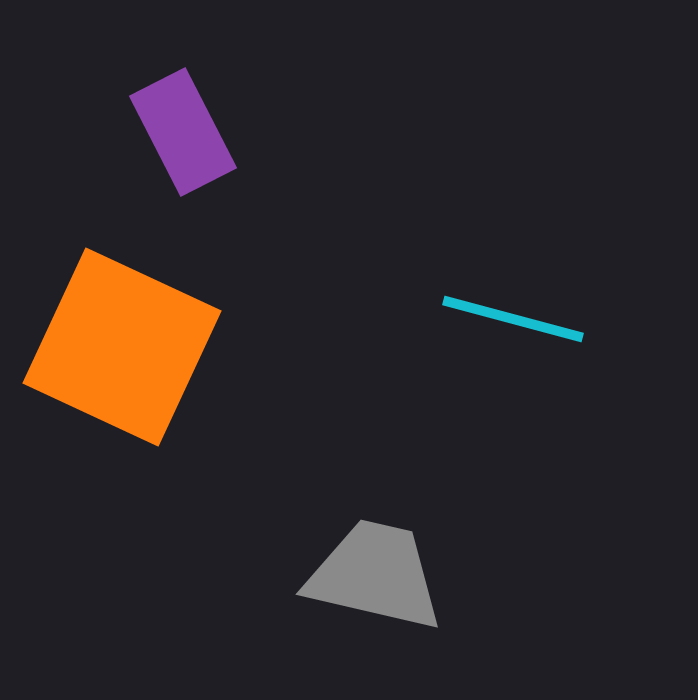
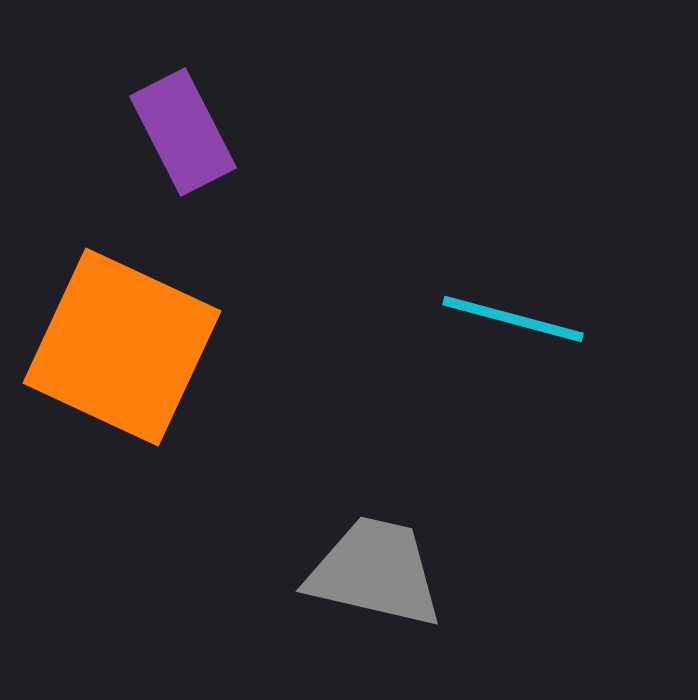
gray trapezoid: moved 3 px up
